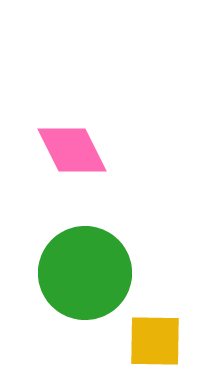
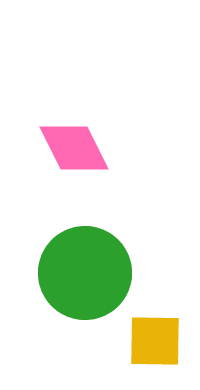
pink diamond: moved 2 px right, 2 px up
